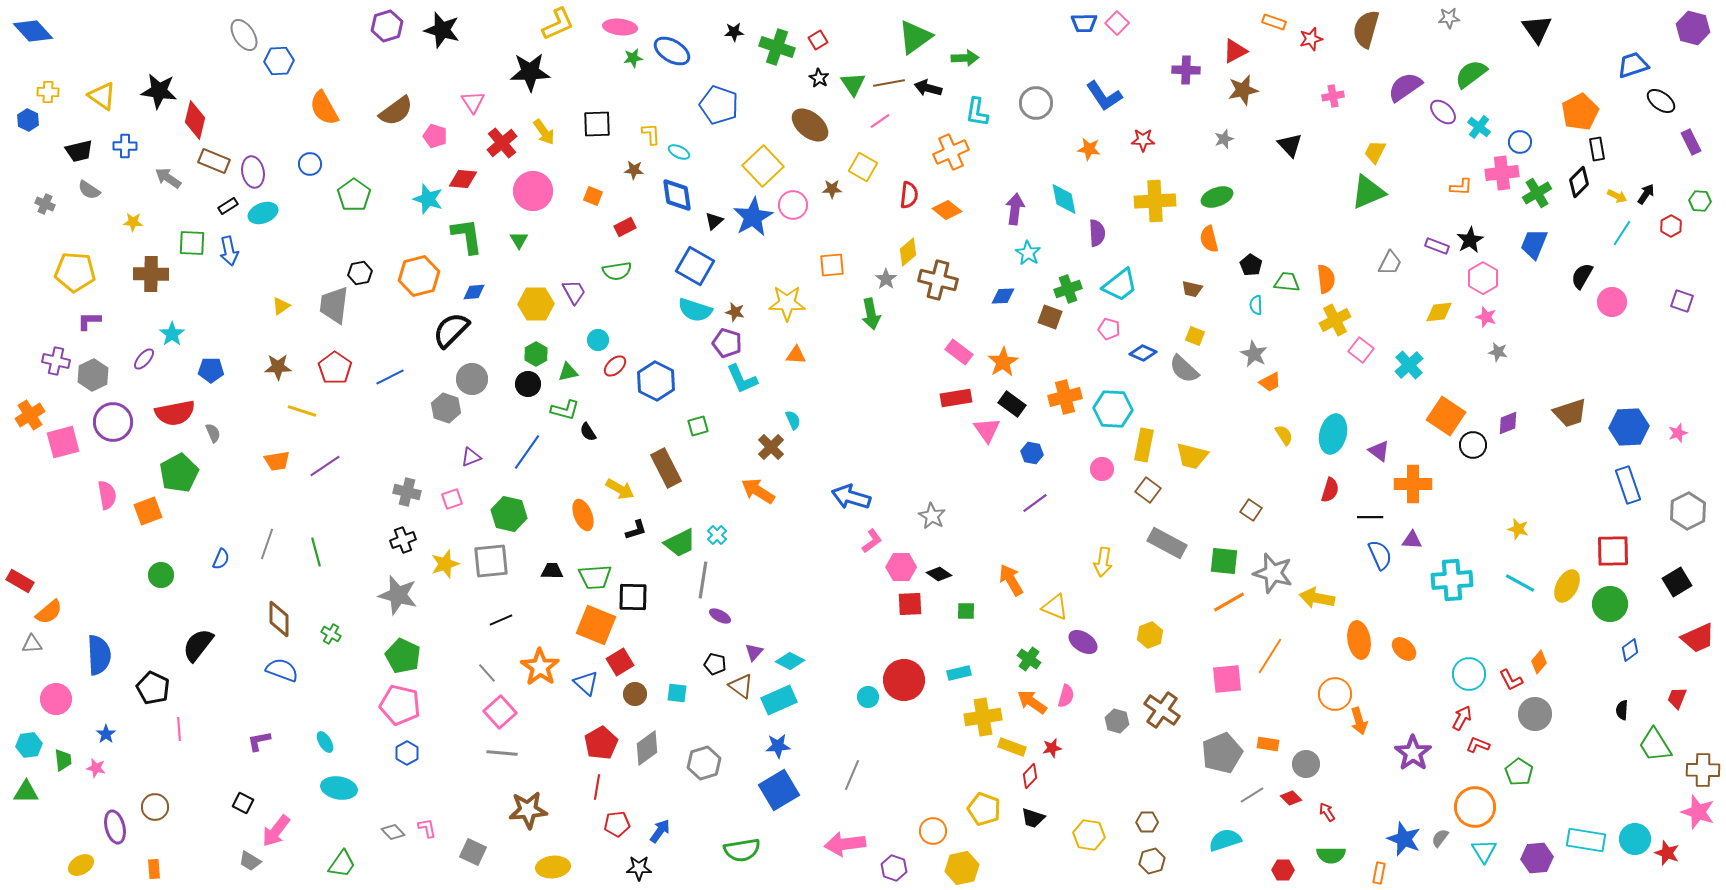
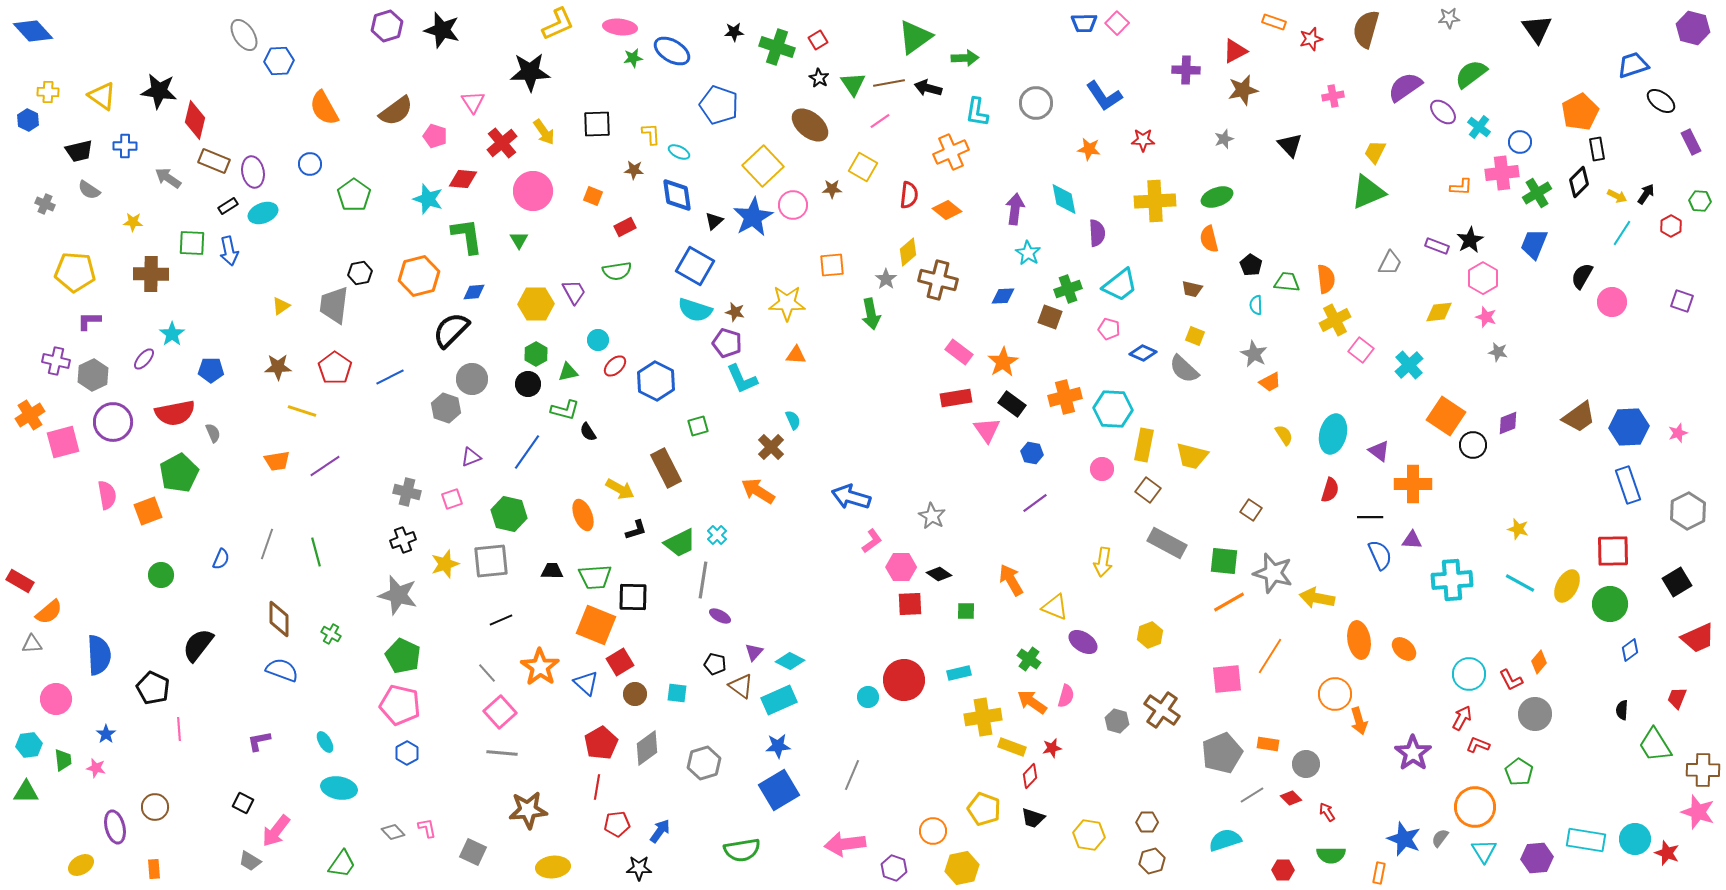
brown trapezoid at (1570, 413): moved 9 px right, 4 px down; rotated 18 degrees counterclockwise
